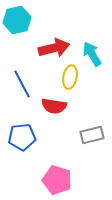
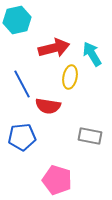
red semicircle: moved 6 px left
gray rectangle: moved 2 px left, 1 px down; rotated 25 degrees clockwise
